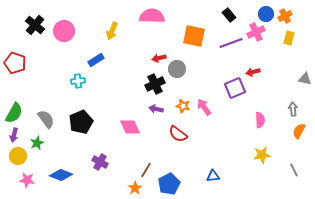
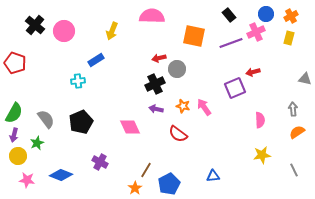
orange cross at (285, 16): moved 6 px right
orange semicircle at (299, 131): moved 2 px left, 1 px down; rotated 28 degrees clockwise
